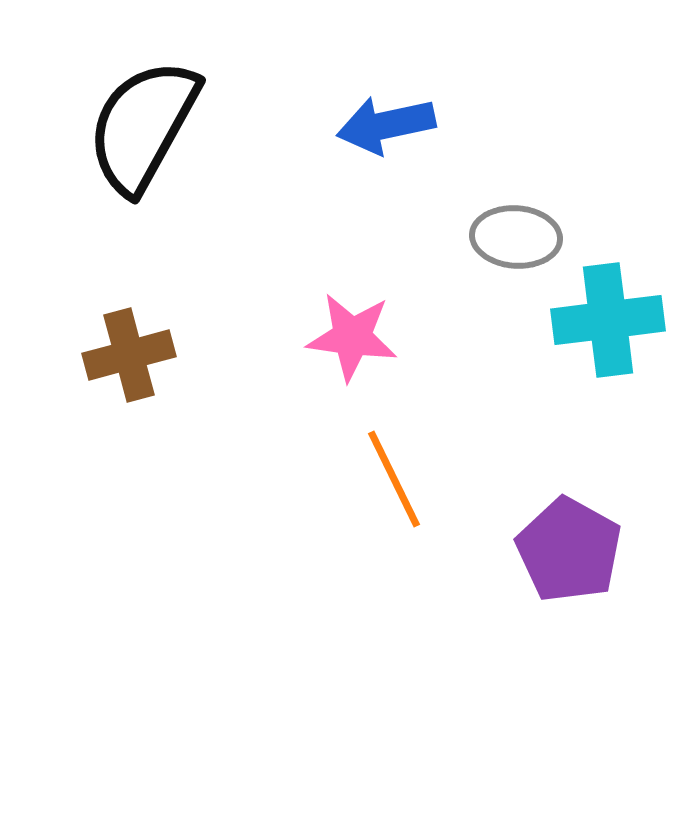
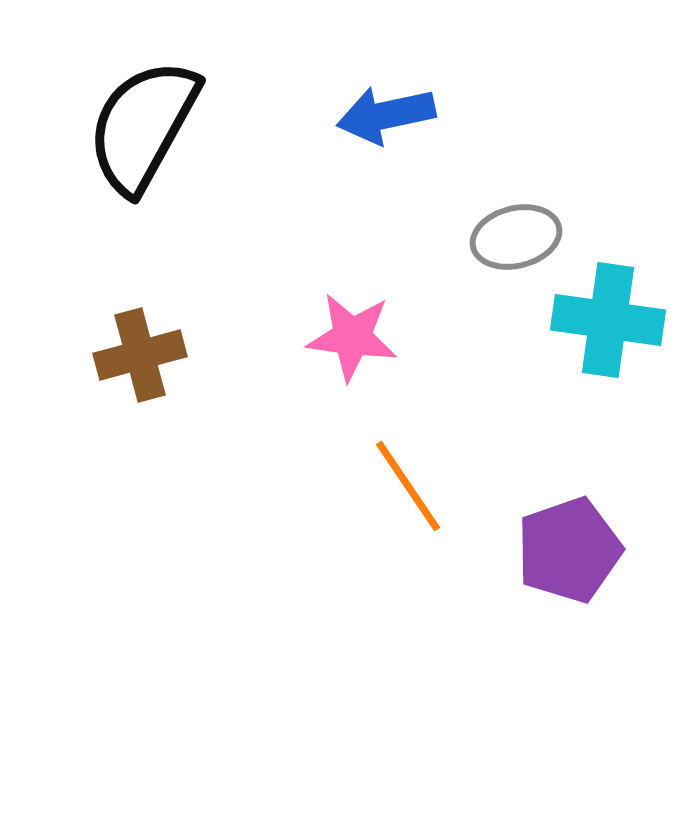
blue arrow: moved 10 px up
gray ellipse: rotated 18 degrees counterclockwise
cyan cross: rotated 15 degrees clockwise
brown cross: moved 11 px right
orange line: moved 14 px right, 7 px down; rotated 8 degrees counterclockwise
purple pentagon: rotated 24 degrees clockwise
